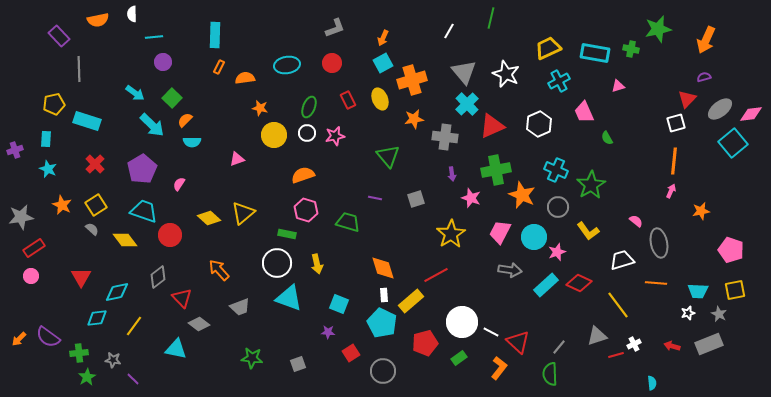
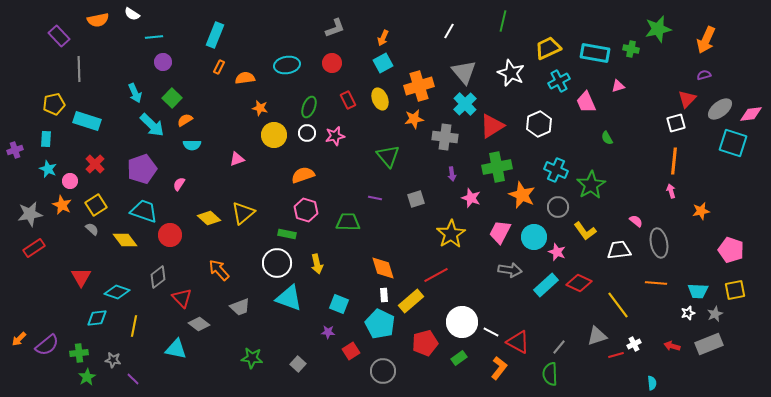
white semicircle at (132, 14): rotated 56 degrees counterclockwise
green line at (491, 18): moved 12 px right, 3 px down
cyan rectangle at (215, 35): rotated 20 degrees clockwise
white star at (506, 74): moved 5 px right, 1 px up
purple semicircle at (704, 77): moved 2 px up
orange cross at (412, 80): moved 7 px right, 6 px down
cyan arrow at (135, 93): rotated 30 degrees clockwise
cyan cross at (467, 104): moved 2 px left
pink trapezoid at (584, 112): moved 2 px right, 10 px up
orange semicircle at (185, 120): rotated 14 degrees clockwise
red triangle at (492, 126): rotated 8 degrees counterclockwise
cyan semicircle at (192, 142): moved 3 px down
cyan square at (733, 143): rotated 32 degrees counterclockwise
purple pentagon at (142, 169): rotated 12 degrees clockwise
green cross at (496, 170): moved 1 px right, 3 px up
pink arrow at (671, 191): rotated 40 degrees counterclockwise
gray star at (21, 217): moved 9 px right, 3 px up
green trapezoid at (348, 222): rotated 15 degrees counterclockwise
yellow L-shape at (588, 231): moved 3 px left
pink star at (557, 252): rotated 30 degrees counterclockwise
white trapezoid at (622, 260): moved 3 px left, 10 px up; rotated 10 degrees clockwise
pink circle at (31, 276): moved 39 px right, 95 px up
cyan diamond at (117, 292): rotated 30 degrees clockwise
gray star at (719, 314): moved 4 px left; rotated 21 degrees clockwise
cyan pentagon at (382, 323): moved 2 px left, 1 px down
yellow line at (134, 326): rotated 25 degrees counterclockwise
purple semicircle at (48, 337): moved 1 px left, 8 px down; rotated 75 degrees counterclockwise
red triangle at (518, 342): rotated 15 degrees counterclockwise
red square at (351, 353): moved 2 px up
gray square at (298, 364): rotated 28 degrees counterclockwise
